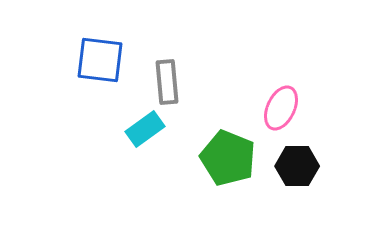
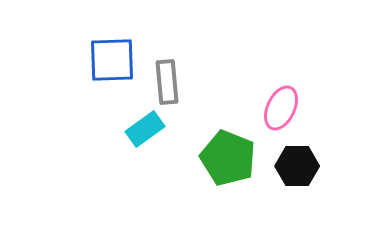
blue square: moved 12 px right; rotated 9 degrees counterclockwise
